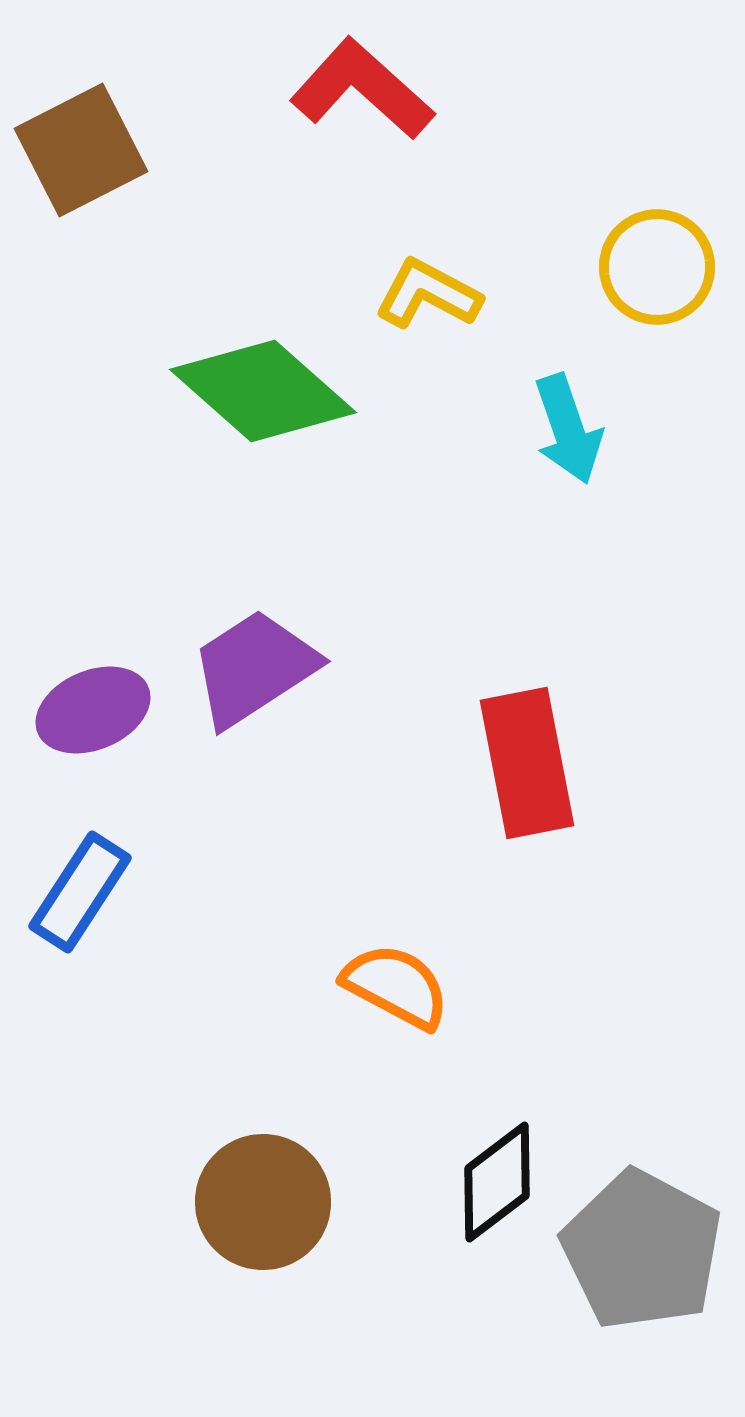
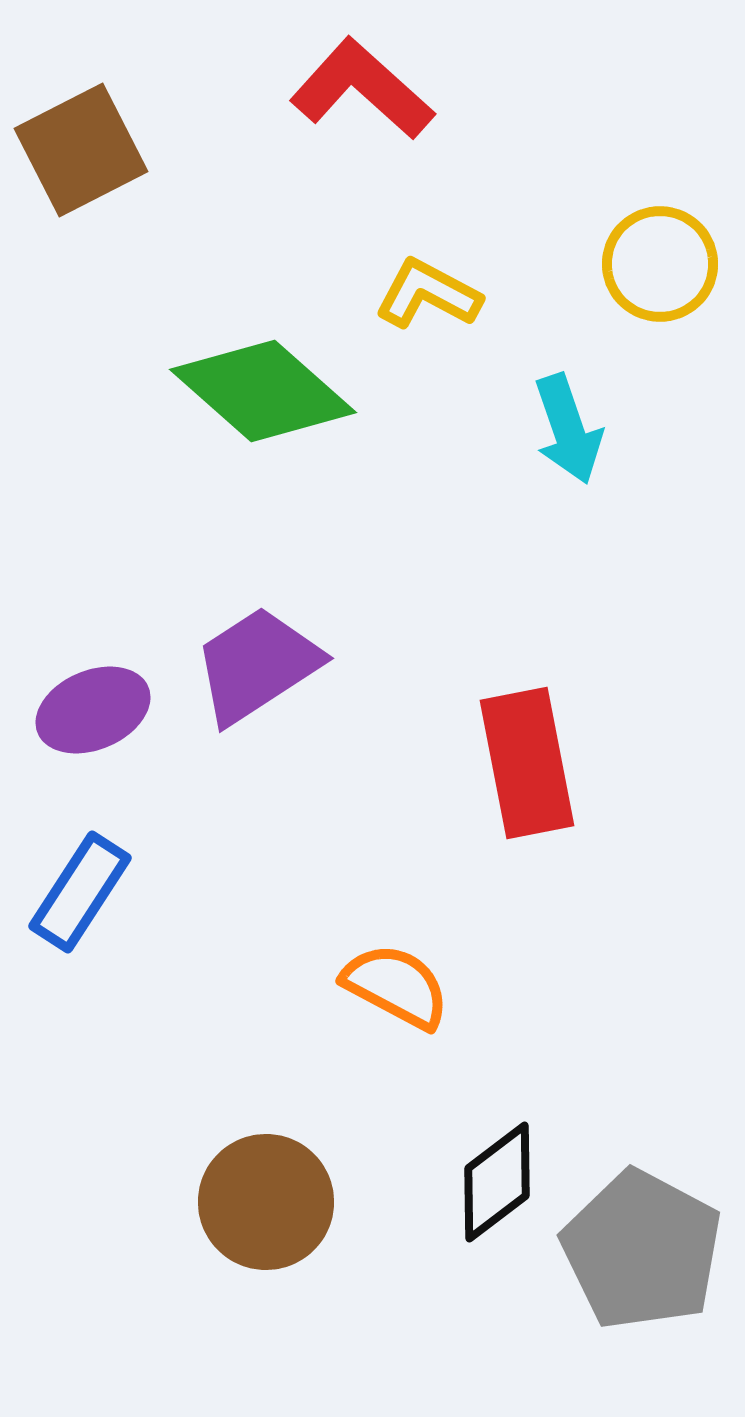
yellow circle: moved 3 px right, 3 px up
purple trapezoid: moved 3 px right, 3 px up
brown circle: moved 3 px right
